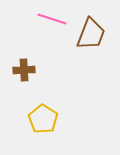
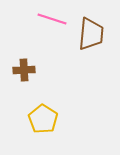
brown trapezoid: rotated 16 degrees counterclockwise
